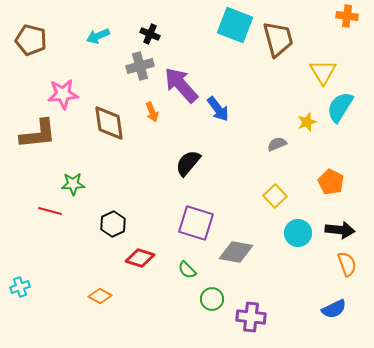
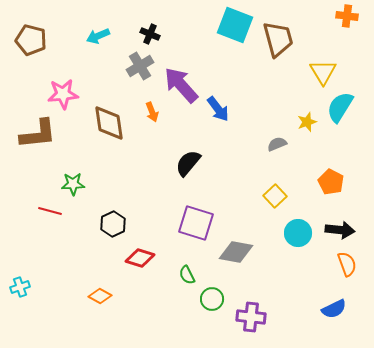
gray cross: rotated 16 degrees counterclockwise
green semicircle: moved 5 px down; rotated 18 degrees clockwise
